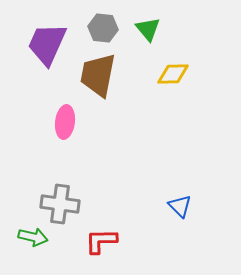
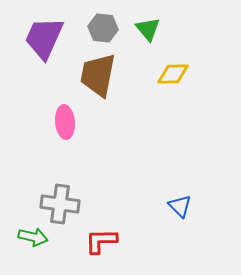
purple trapezoid: moved 3 px left, 6 px up
pink ellipse: rotated 12 degrees counterclockwise
